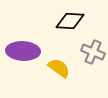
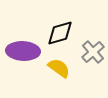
black diamond: moved 10 px left, 12 px down; rotated 20 degrees counterclockwise
gray cross: rotated 25 degrees clockwise
